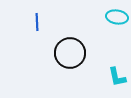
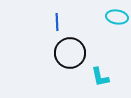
blue line: moved 20 px right
cyan L-shape: moved 17 px left
